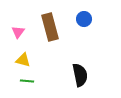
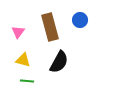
blue circle: moved 4 px left, 1 px down
black semicircle: moved 21 px left, 13 px up; rotated 40 degrees clockwise
